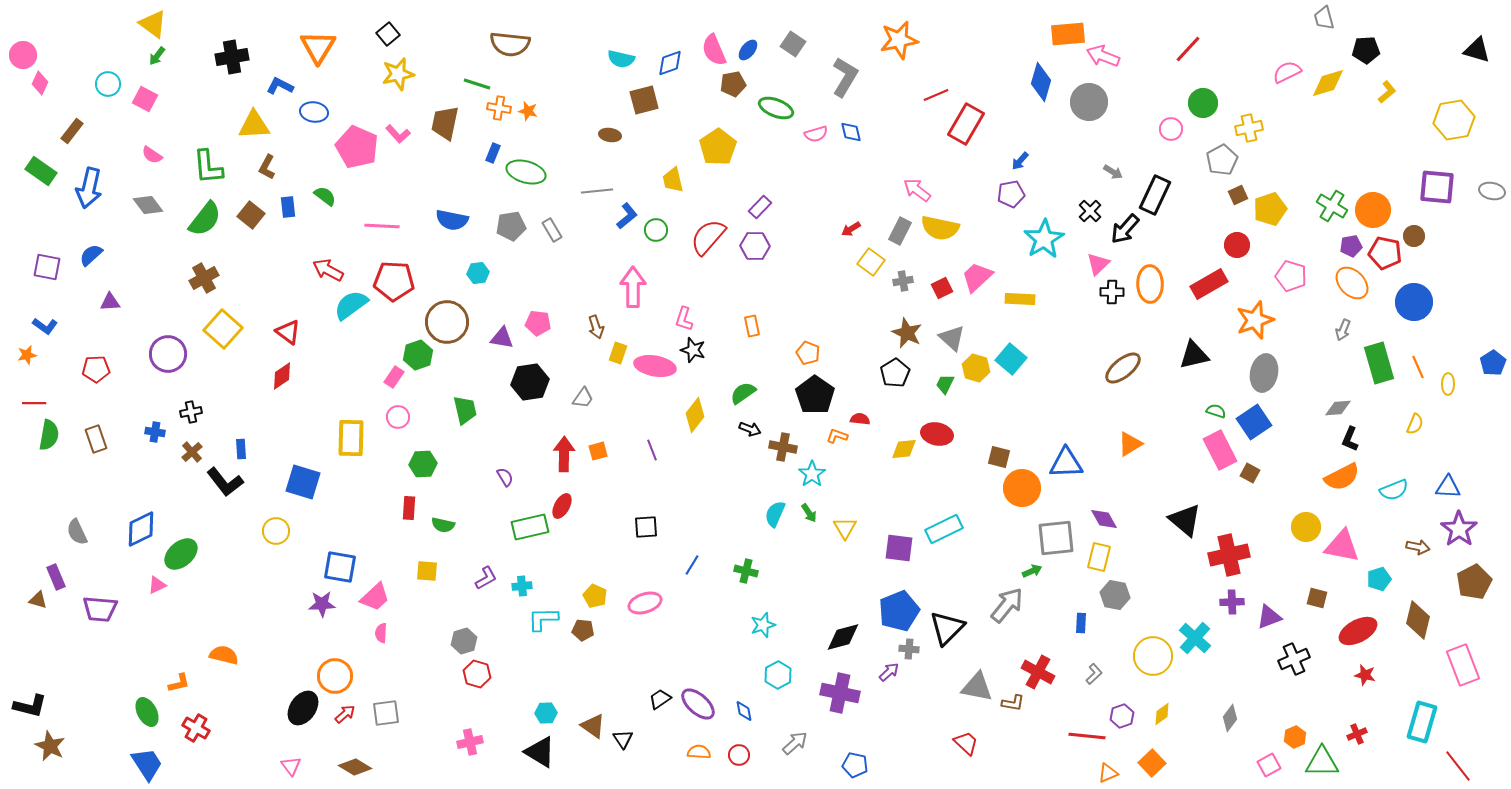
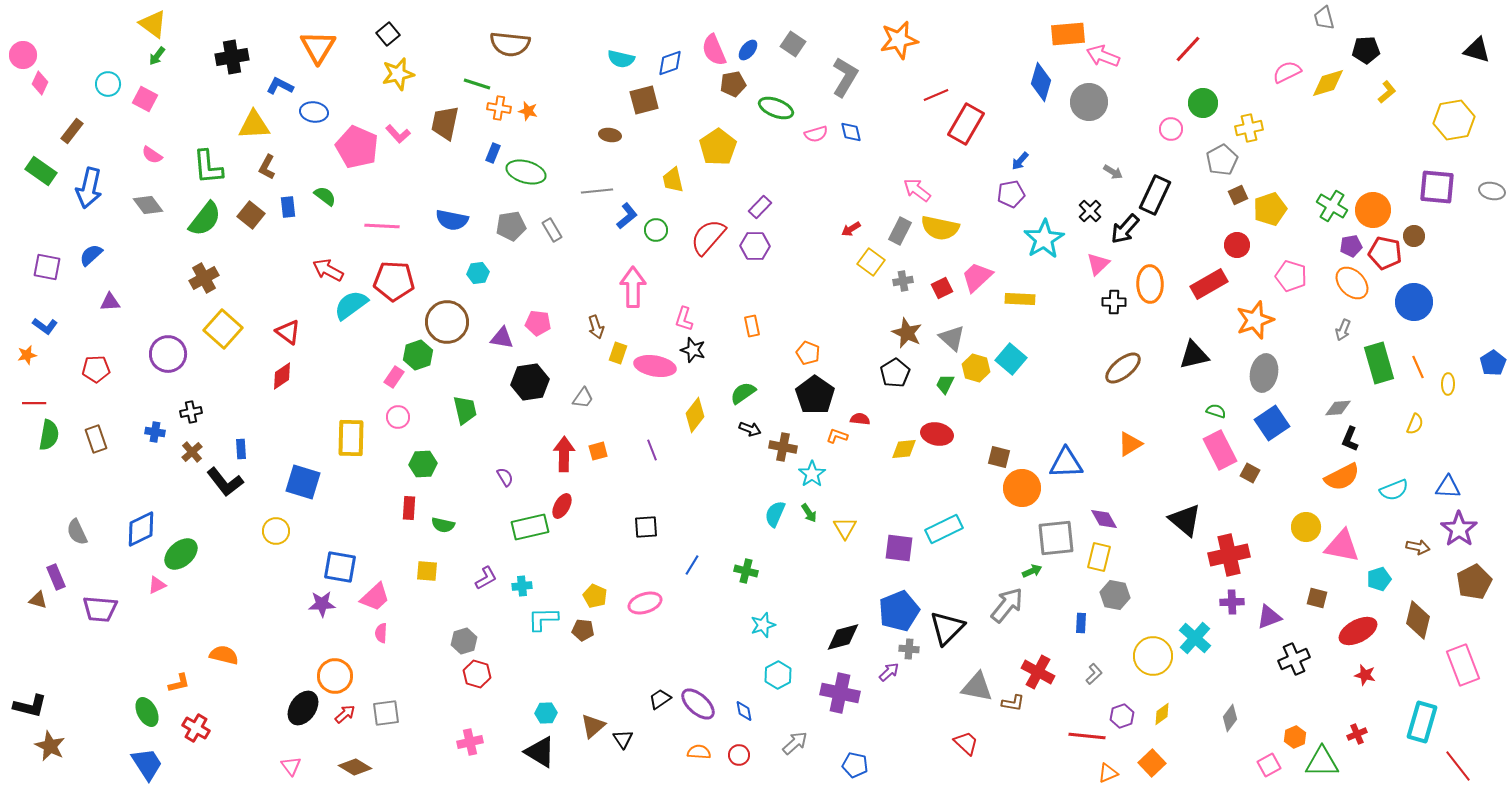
black cross at (1112, 292): moved 2 px right, 10 px down
blue square at (1254, 422): moved 18 px right, 1 px down
brown triangle at (593, 726): rotated 44 degrees clockwise
